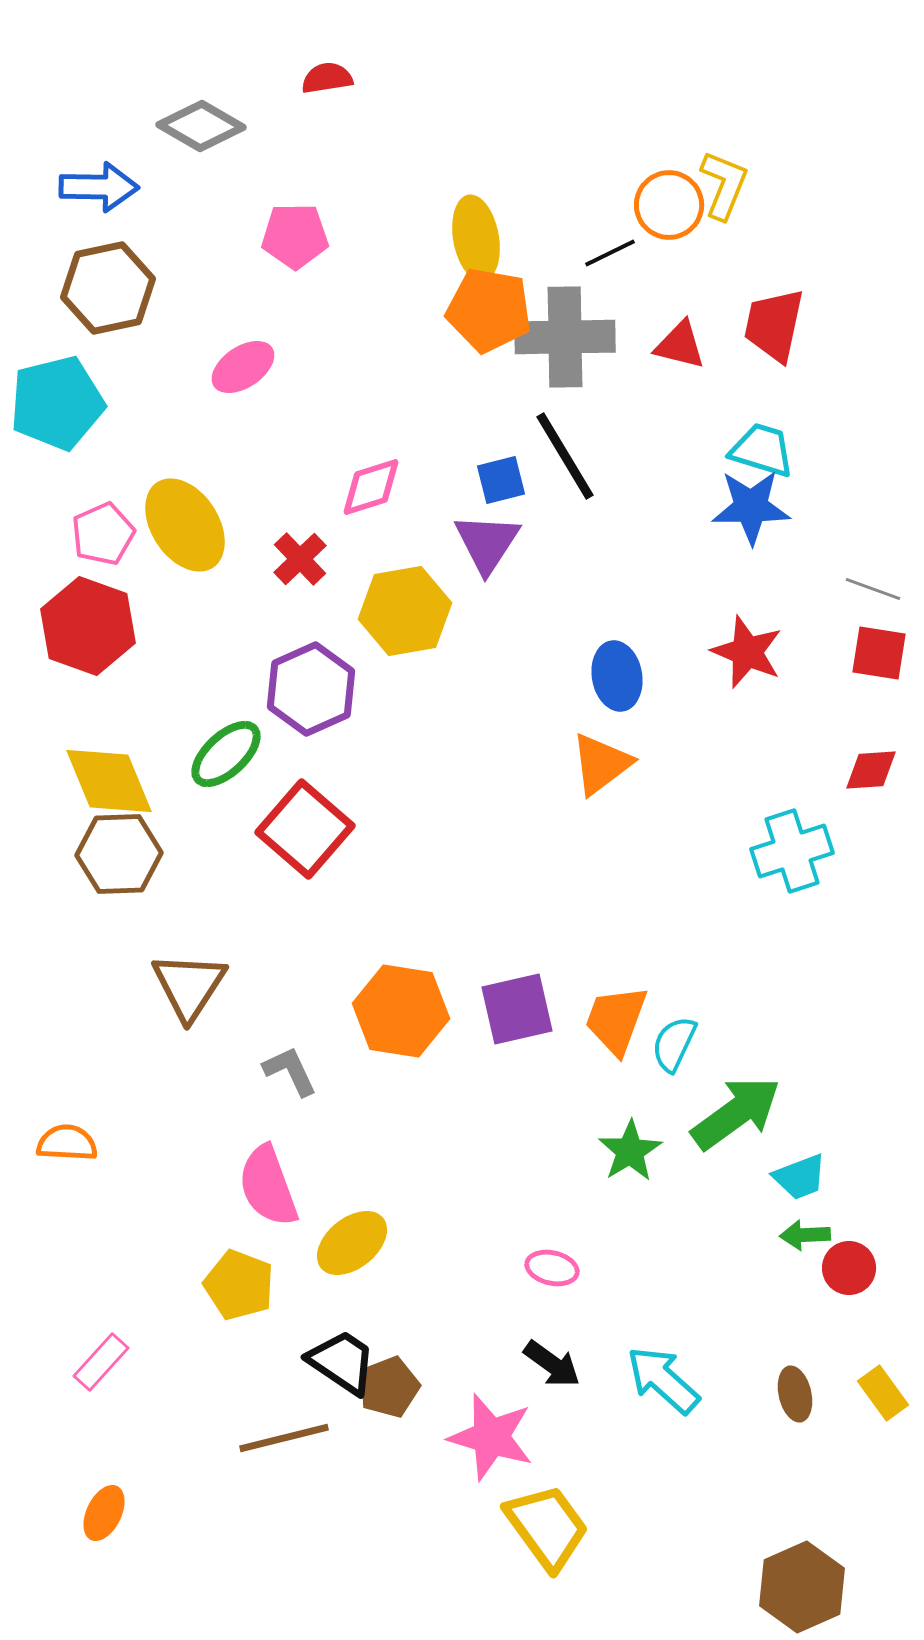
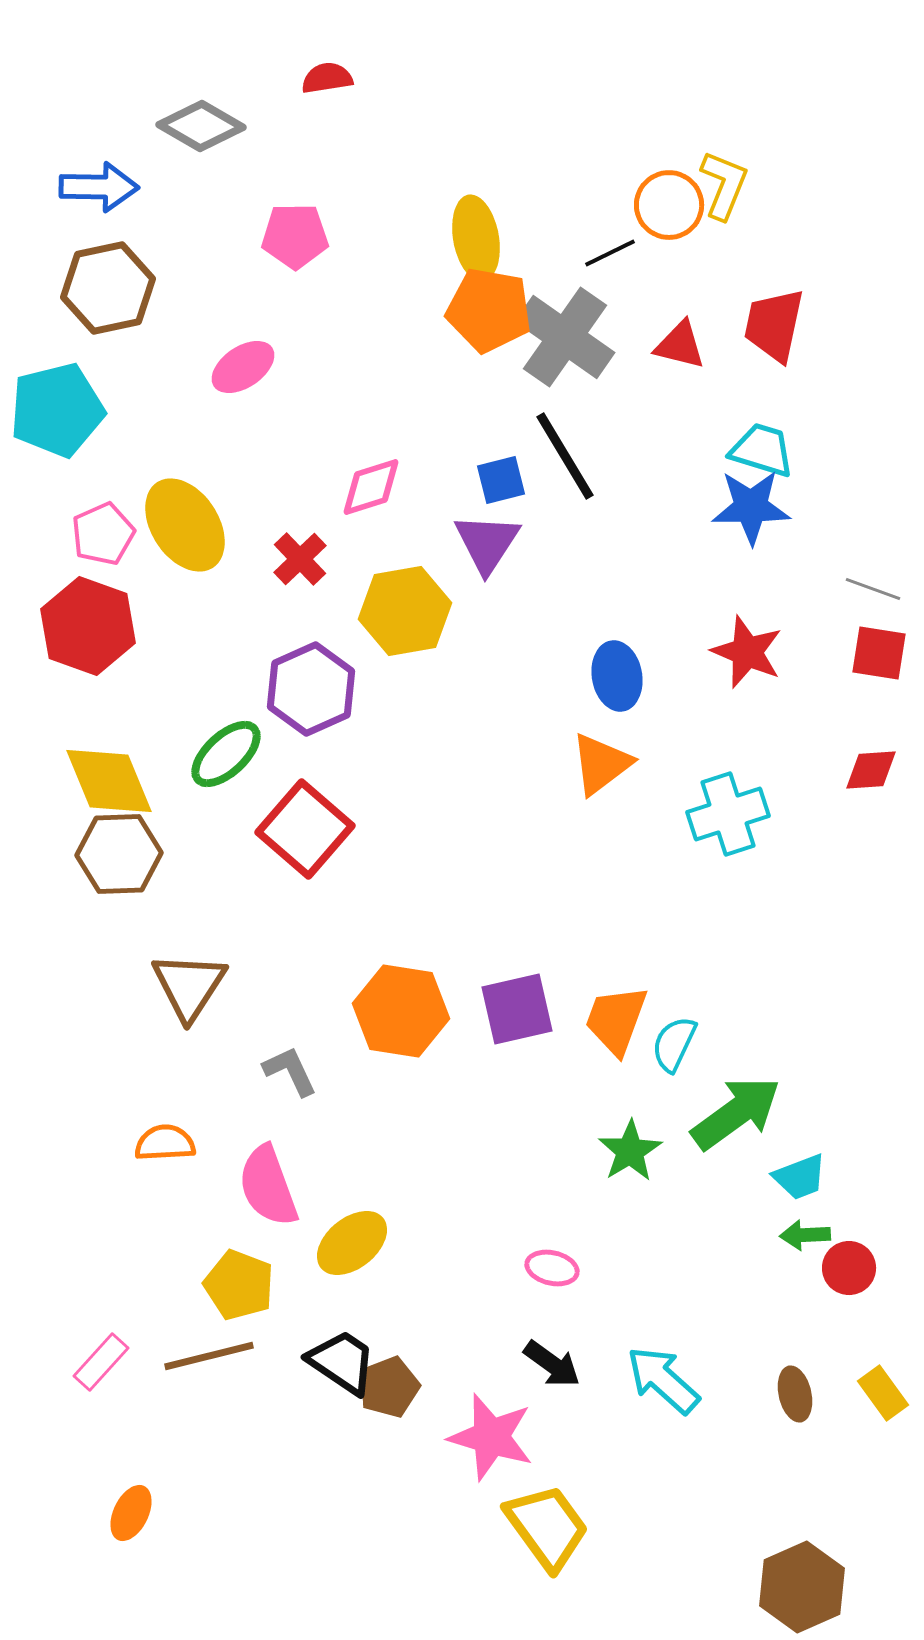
gray cross at (565, 337): rotated 36 degrees clockwise
cyan pentagon at (57, 403): moved 7 px down
cyan cross at (792, 851): moved 64 px left, 37 px up
orange semicircle at (67, 1143): moved 98 px right; rotated 6 degrees counterclockwise
brown line at (284, 1438): moved 75 px left, 82 px up
orange ellipse at (104, 1513): moved 27 px right
